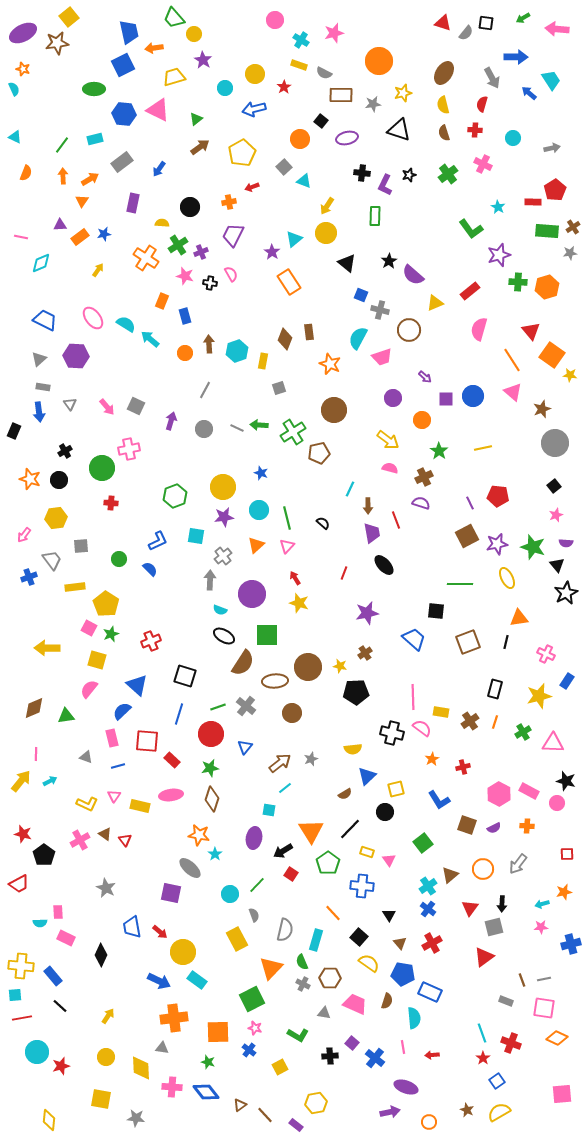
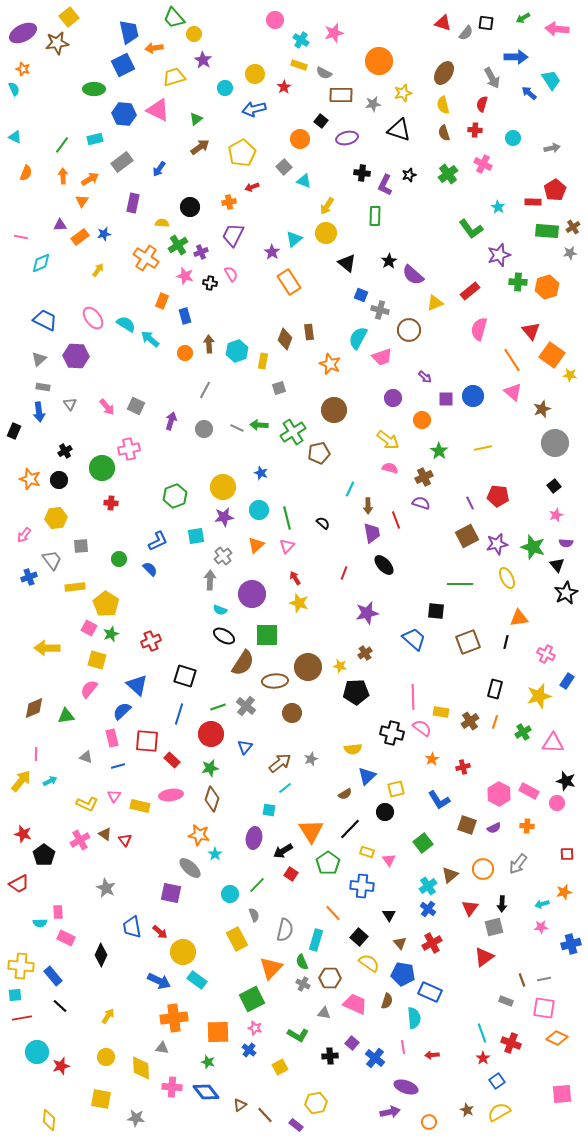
cyan square at (196, 536): rotated 18 degrees counterclockwise
